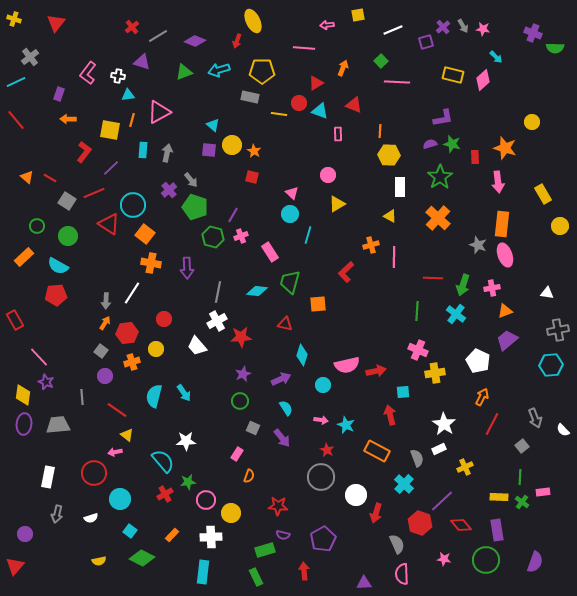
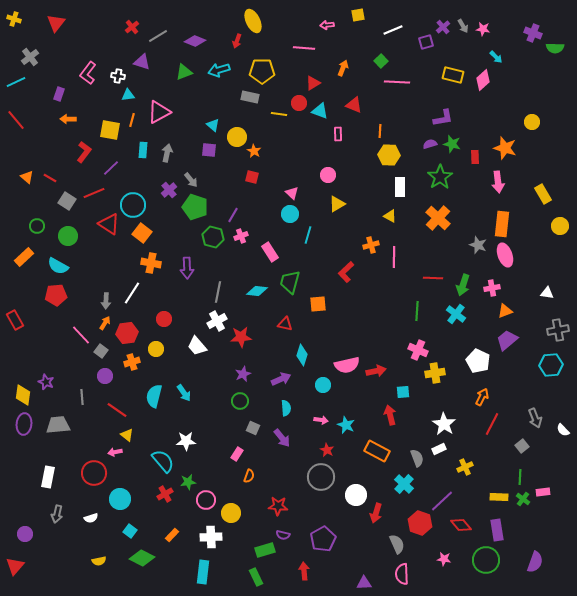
red triangle at (316, 83): moved 3 px left
yellow circle at (232, 145): moved 5 px right, 8 px up
orange square at (145, 234): moved 3 px left, 1 px up
pink line at (39, 357): moved 42 px right, 22 px up
cyan semicircle at (286, 408): rotated 28 degrees clockwise
green cross at (522, 502): moved 1 px right, 3 px up
